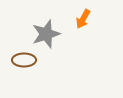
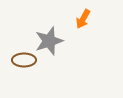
gray star: moved 3 px right, 7 px down
